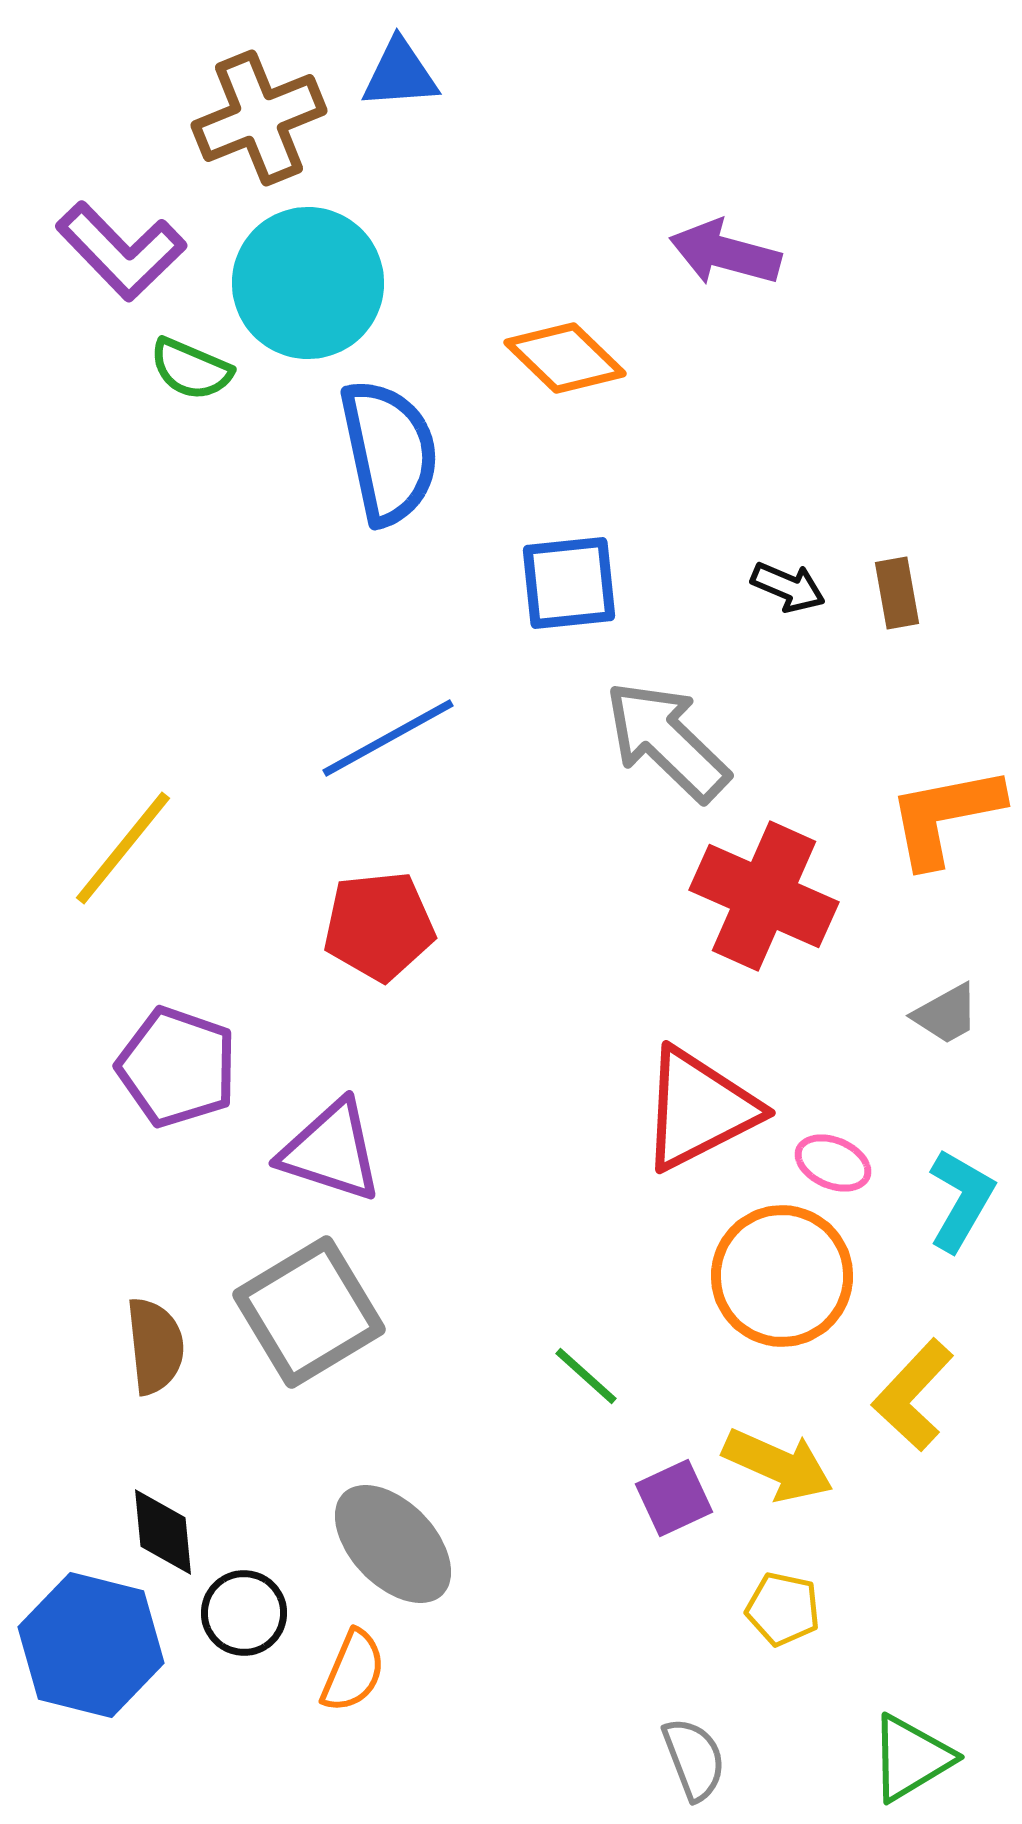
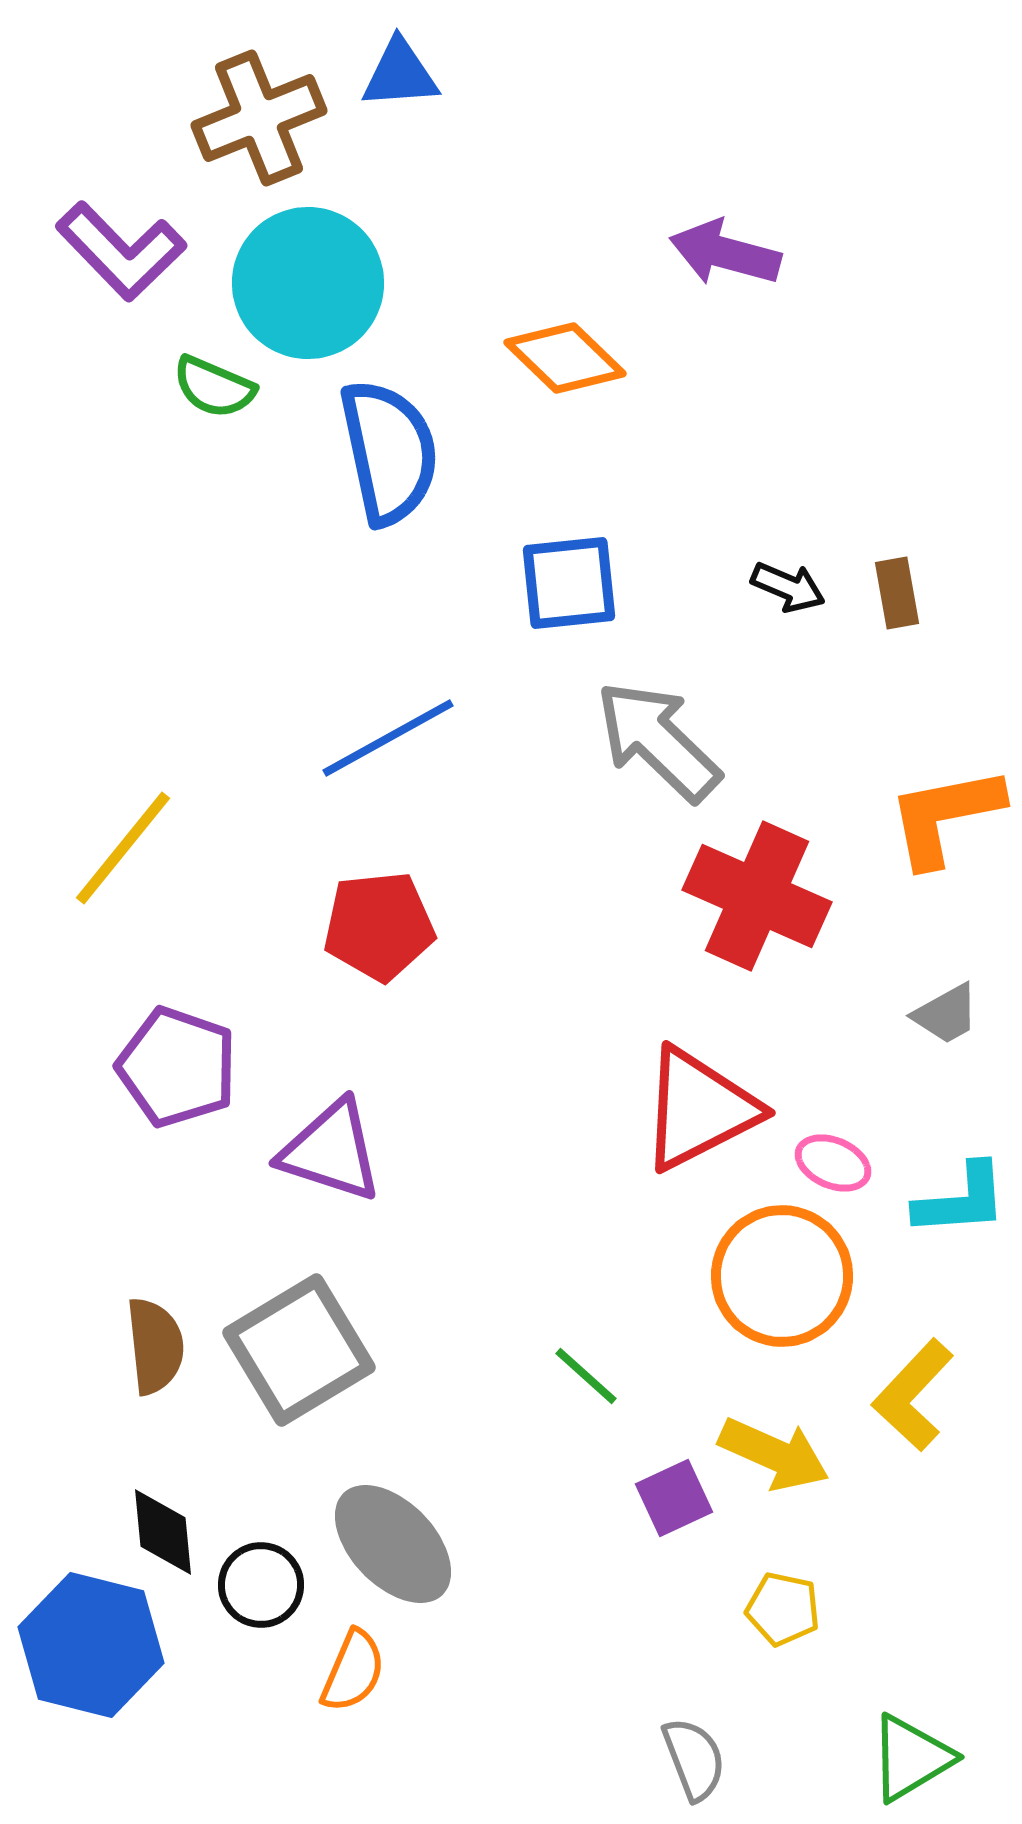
green semicircle: moved 23 px right, 18 px down
gray arrow: moved 9 px left
red cross: moved 7 px left
cyan L-shape: rotated 56 degrees clockwise
gray square: moved 10 px left, 38 px down
yellow arrow: moved 4 px left, 11 px up
black circle: moved 17 px right, 28 px up
